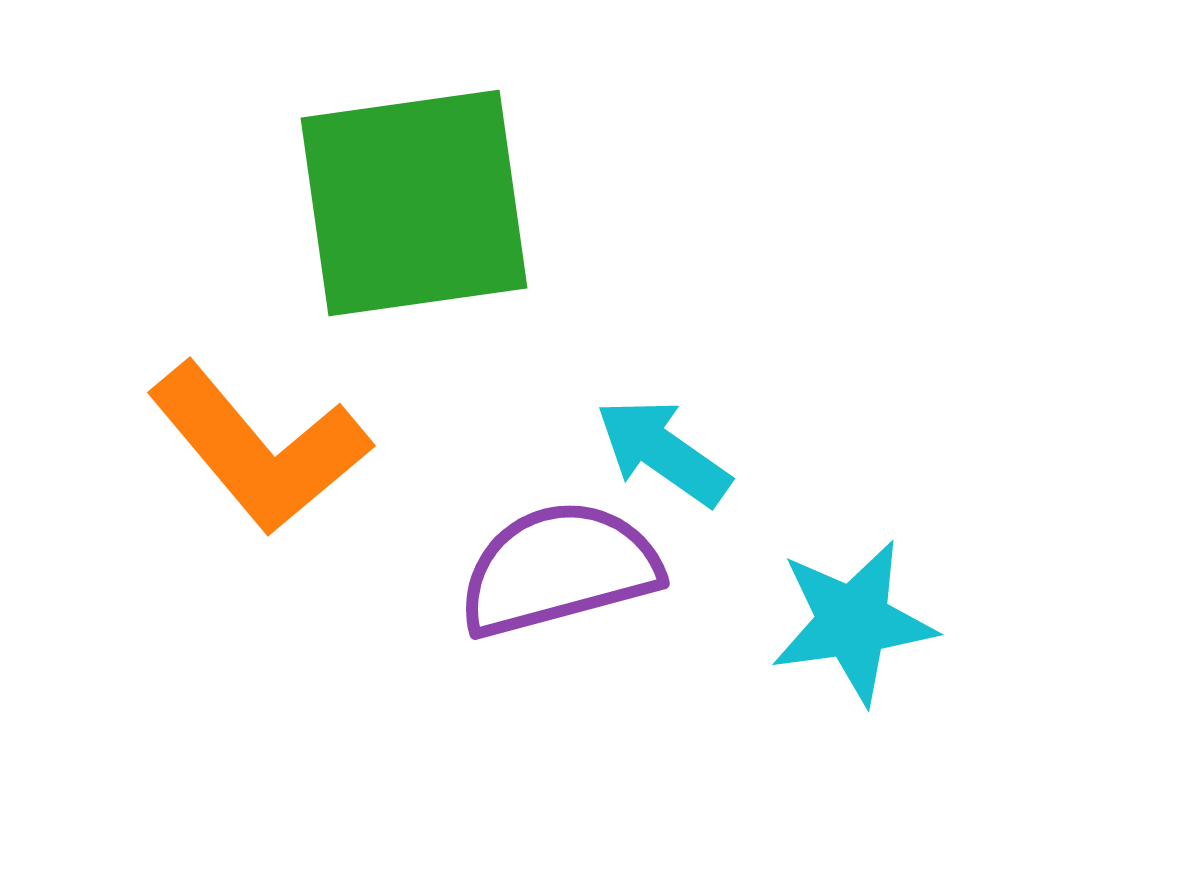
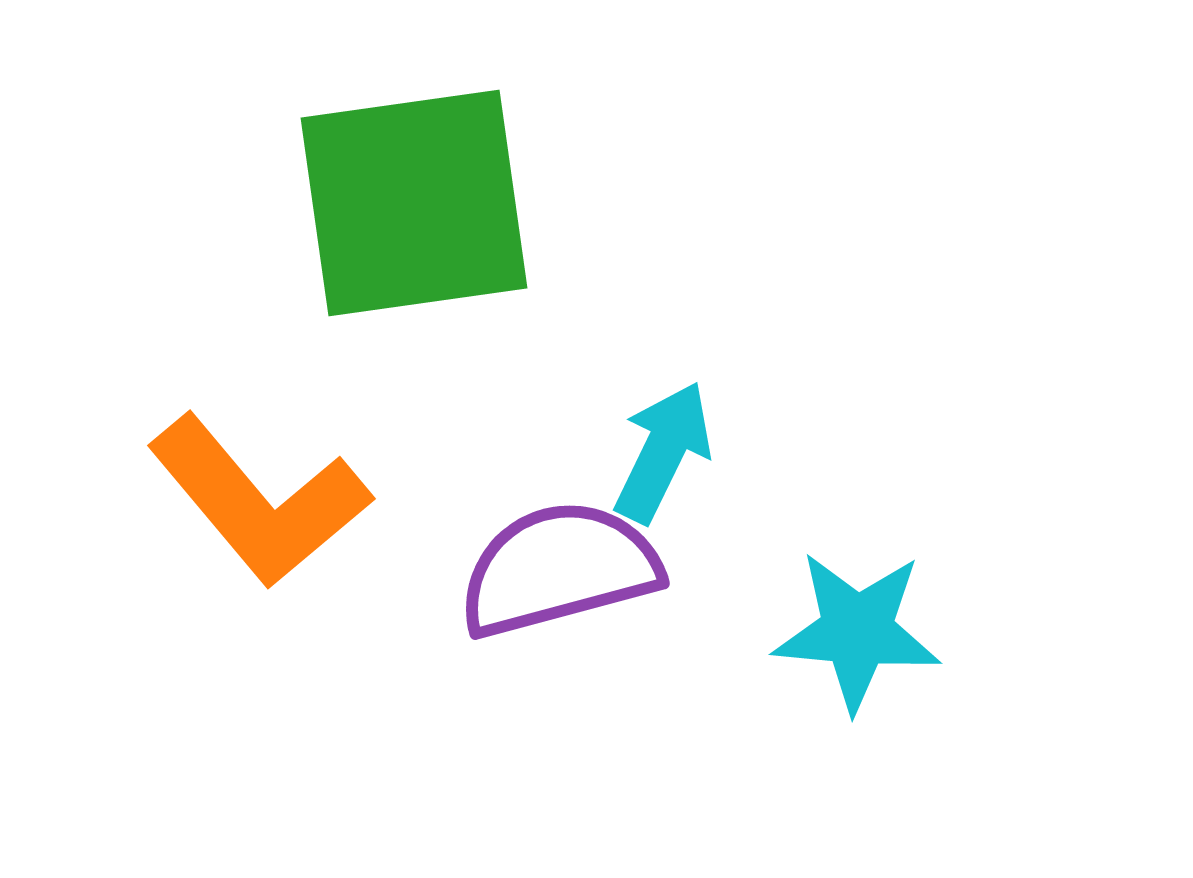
orange L-shape: moved 53 px down
cyan arrow: rotated 81 degrees clockwise
cyan star: moved 4 px right, 9 px down; rotated 13 degrees clockwise
